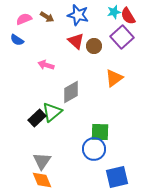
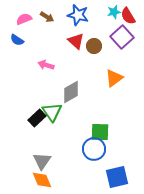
green triangle: rotated 25 degrees counterclockwise
